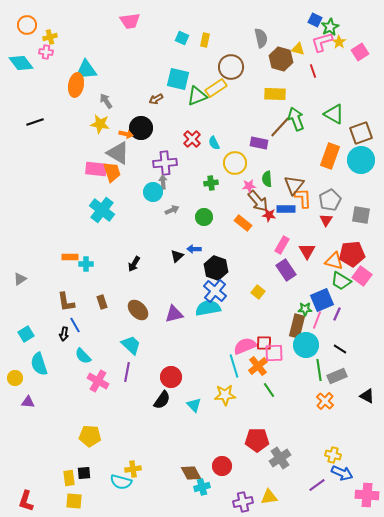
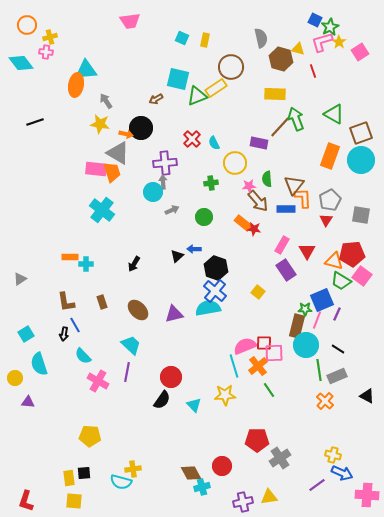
red star at (269, 215): moved 15 px left, 14 px down
black line at (340, 349): moved 2 px left
